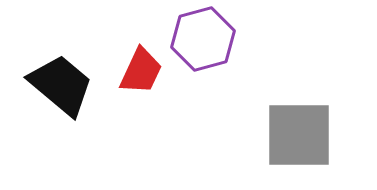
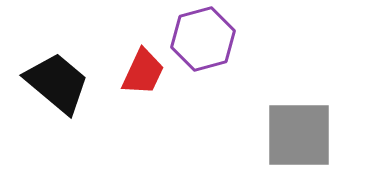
red trapezoid: moved 2 px right, 1 px down
black trapezoid: moved 4 px left, 2 px up
